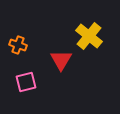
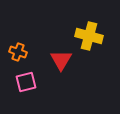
yellow cross: rotated 24 degrees counterclockwise
orange cross: moved 7 px down
